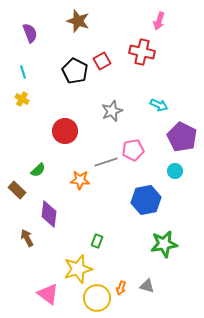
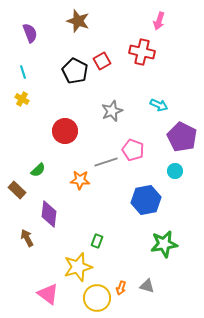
pink pentagon: rotated 30 degrees clockwise
yellow star: moved 2 px up
